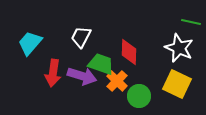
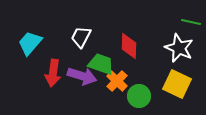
red diamond: moved 6 px up
